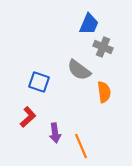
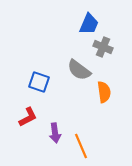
red L-shape: rotated 15 degrees clockwise
